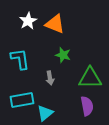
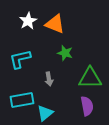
green star: moved 2 px right, 2 px up
cyan L-shape: rotated 95 degrees counterclockwise
gray arrow: moved 1 px left, 1 px down
